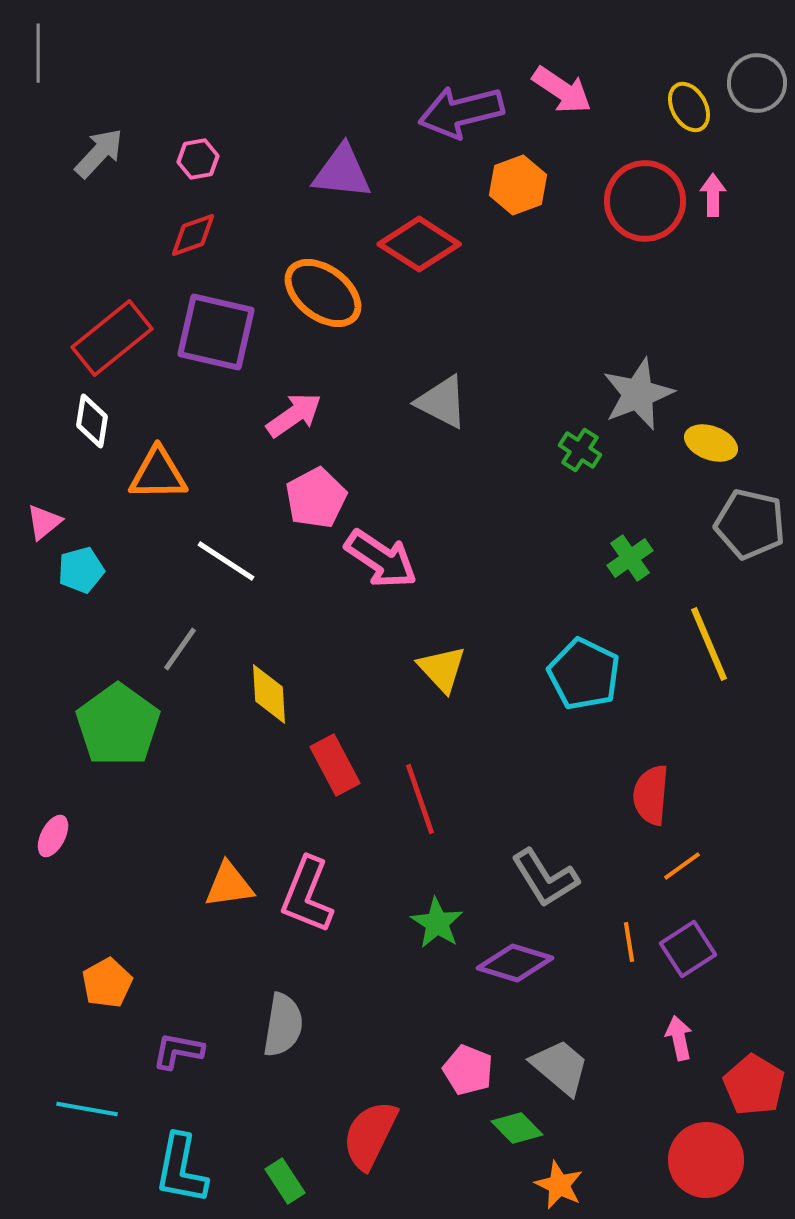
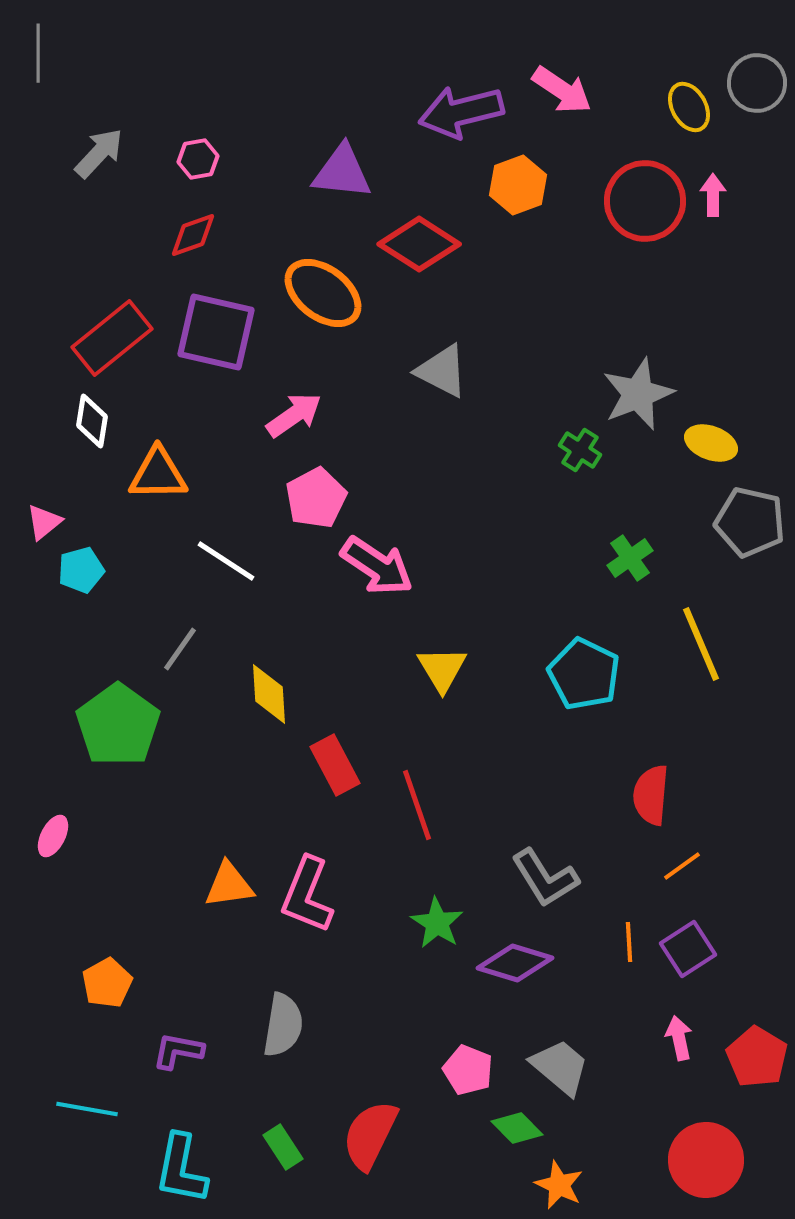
gray triangle at (442, 402): moved 31 px up
gray pentagon at (750, 524): moved 2 px up
pink arrow at (381, 559): moved 4 px left, 7 px down
yellow line at (709, 644): moved 8 px left
yellow triangle at (442, 669): rotated 12 degrees clockwise
red line at (420, 799): moved 3 px left, 6 px down
orange line at (629, 942): rotated 6 degrees clockwise
red pentagon at (754, 1085): moved 3 px right, 28 px up
green rectangle at (285, 1181): moved 2 px left, 34 px up
